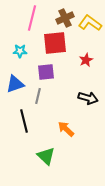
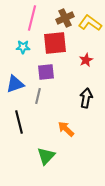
cyan star: moved 3 px right, 4 px up
black arrow: moved 2 px left; rotated 96 degrees counterclockwise
black line: moved 5 px left, 1 px down
green triangle: rotated 30 degrees clockwise
